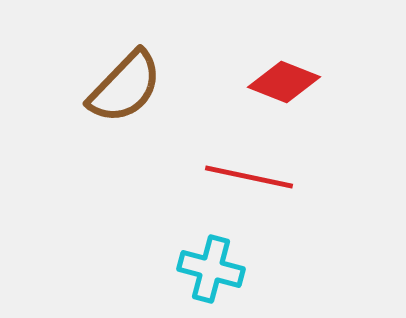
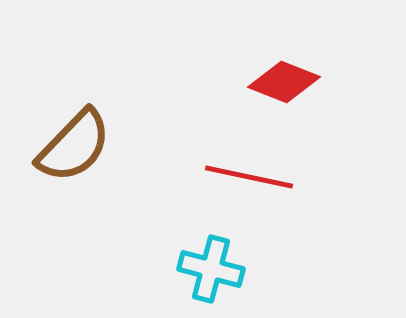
brown semicircle: moved 51 px left, 59 px down
